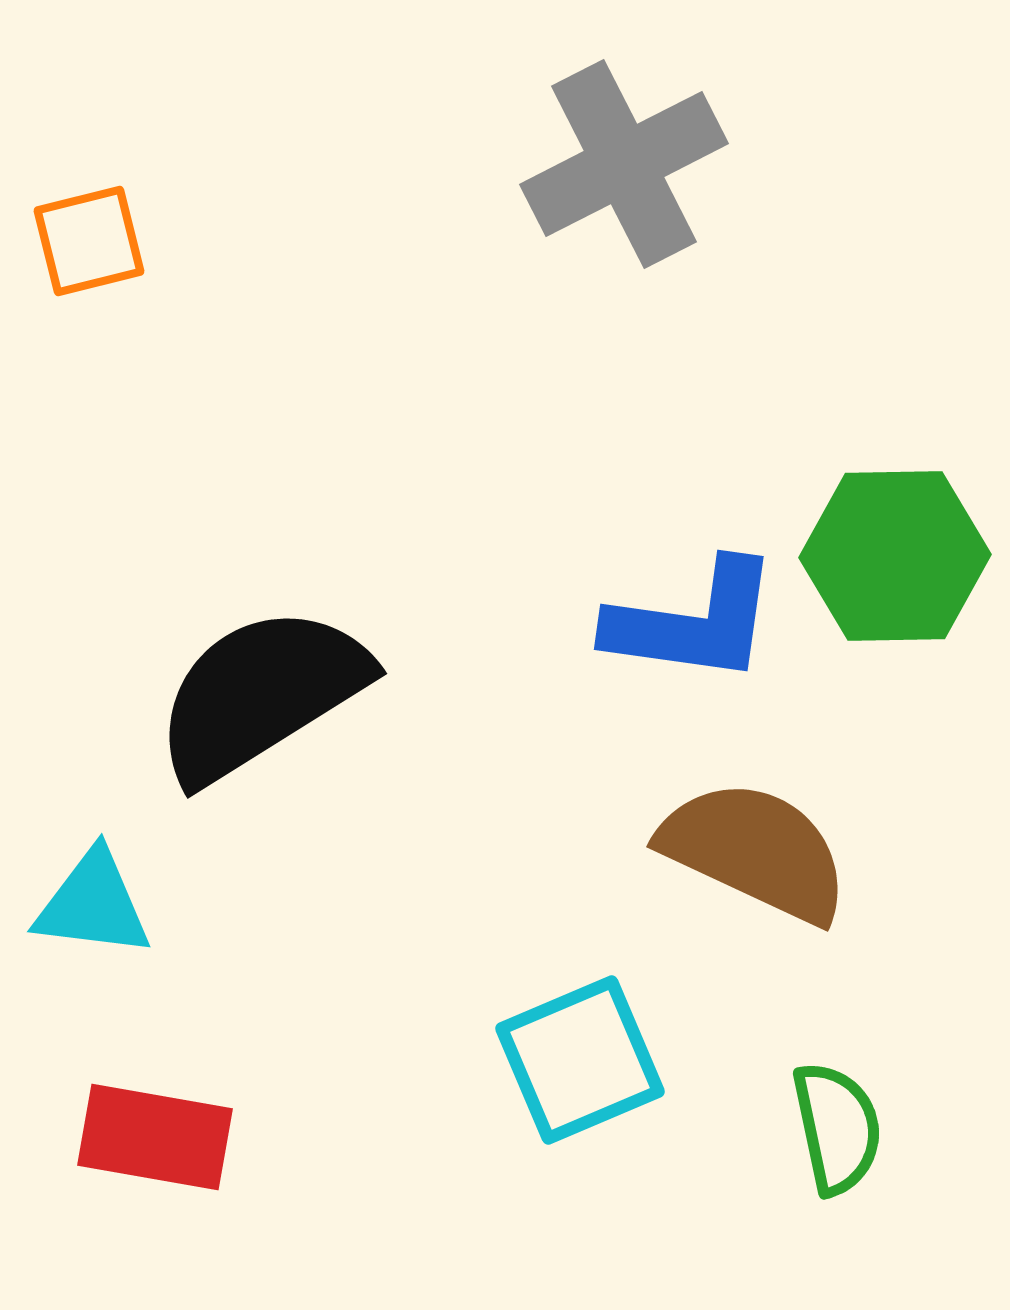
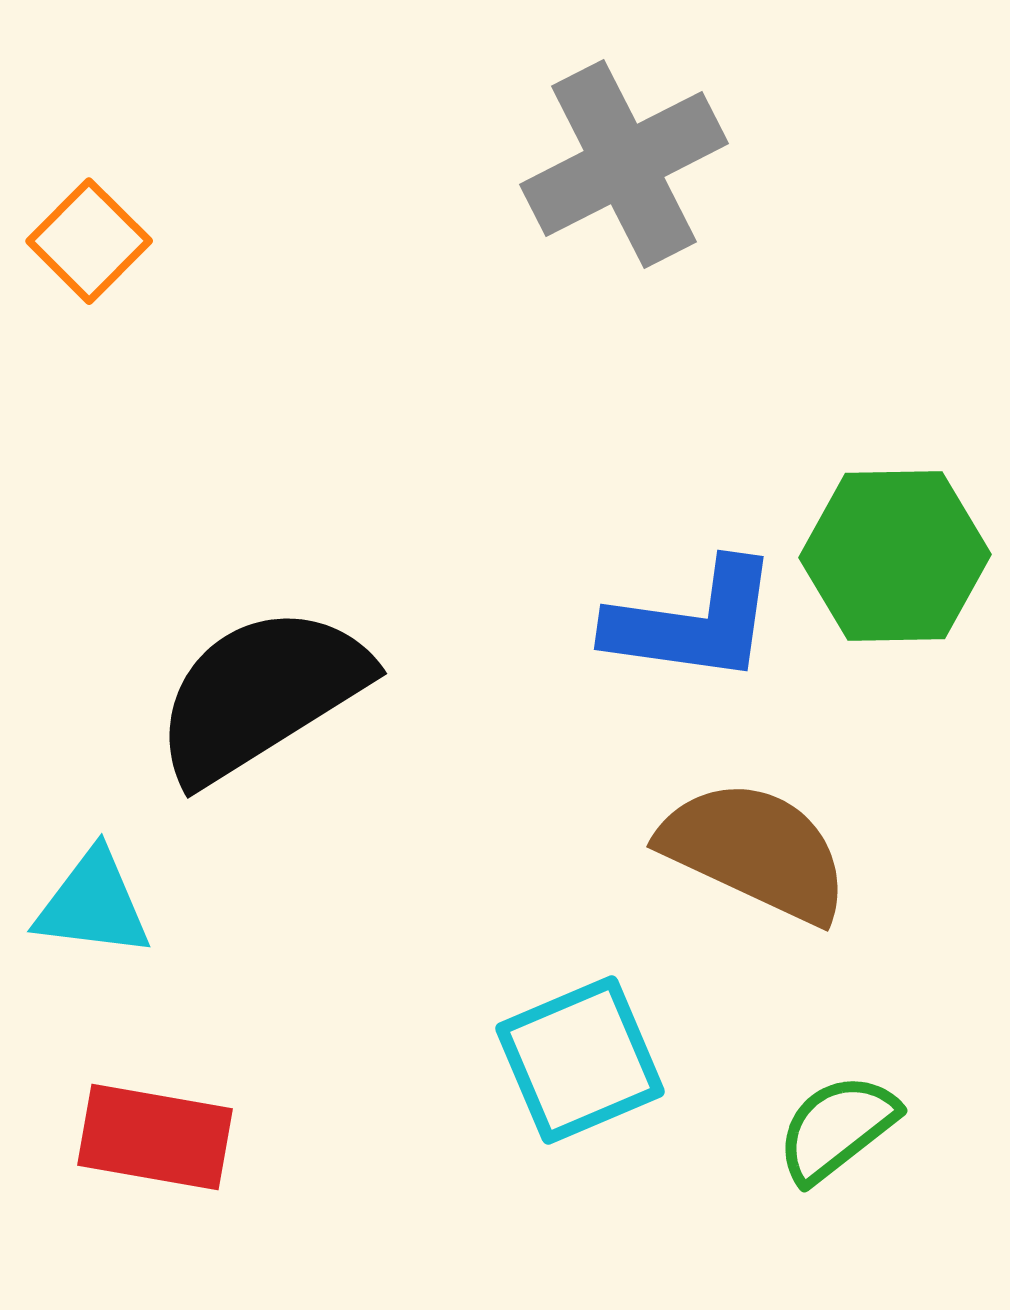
orange square: rotated 31 degrees counterclockwise
green semicircle: rotated 116 degrees counterclockwise
